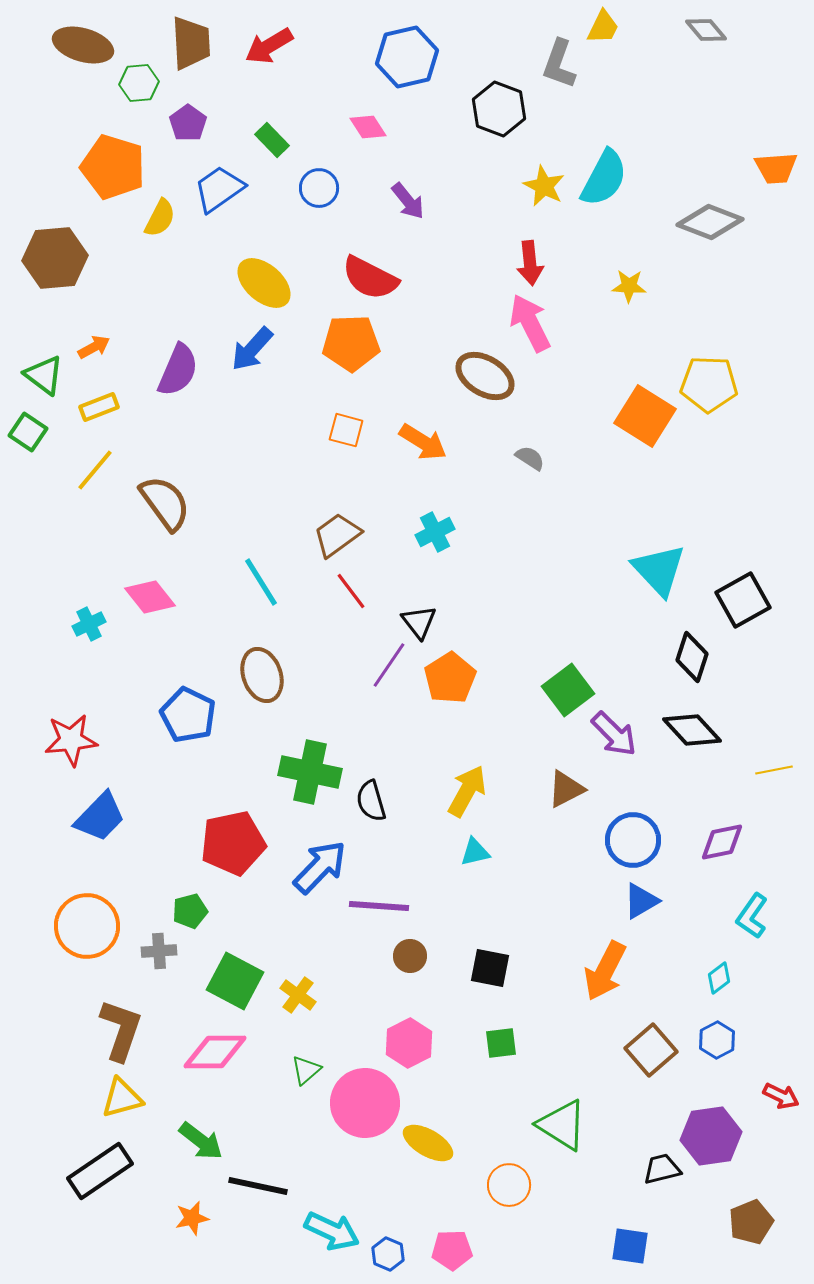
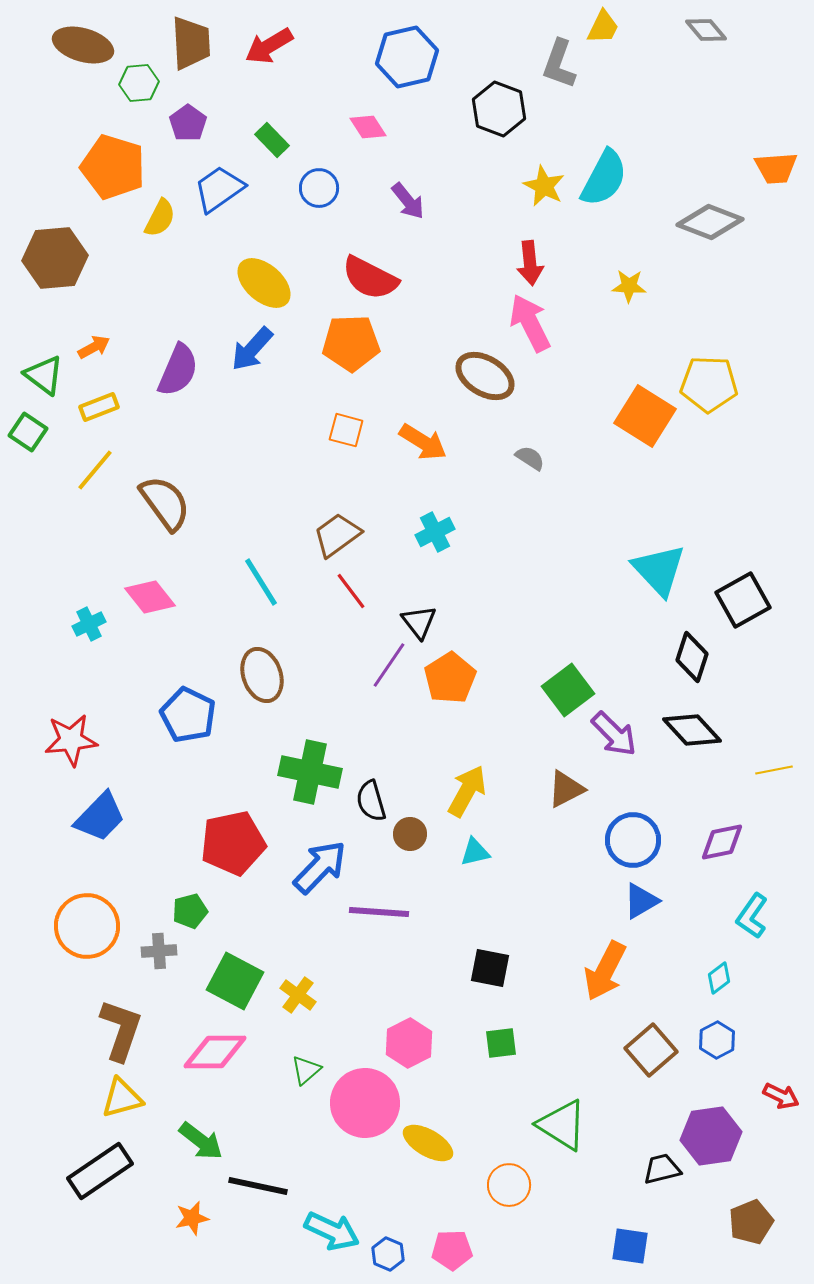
purple line at (379, 906): moved 6 px down
brown circle at (410, 956): moved 122 px up
